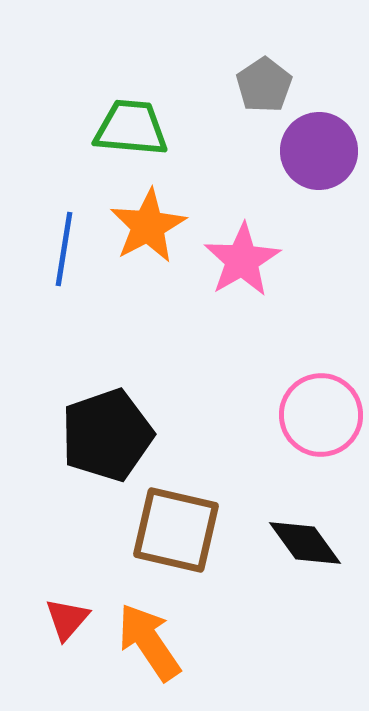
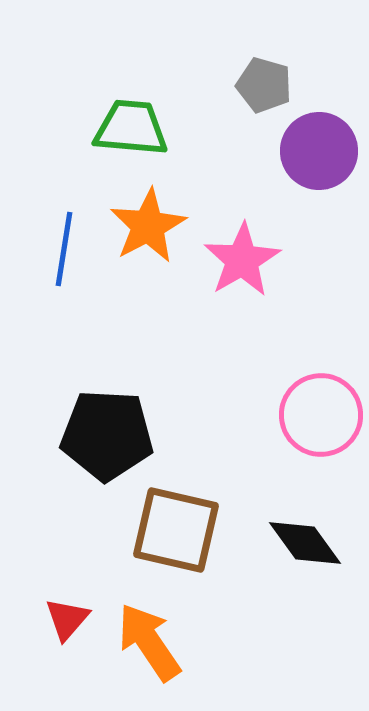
gray pentagon: rotated 22 degrees counterclockwise
black pentagon: rotated 22 degrees clockwise
